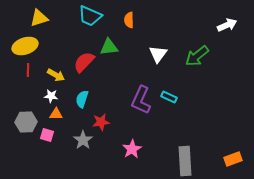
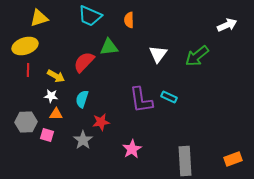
yellow arrow: moved 1 px down
purple L-shape: rotated 32 degrees counterclockwise
